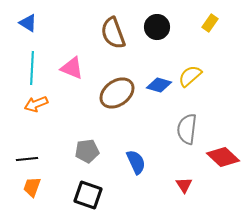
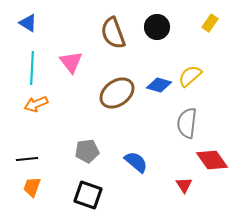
pink triangle: moved 1 px left, 6 px up; rotated 30 degrees clockwise
gray semicircle: moved 6 px up
red diamond: moved 11 px left, 3 px down; rotated 12 degrees clockwise
blue semicircle: rotated 25 degrees counterclockwise
